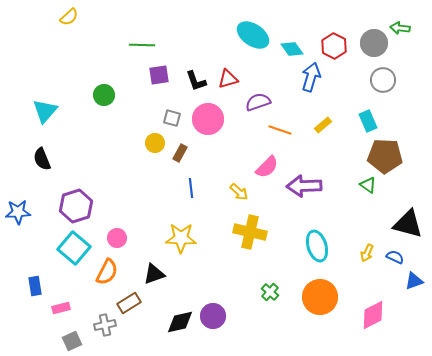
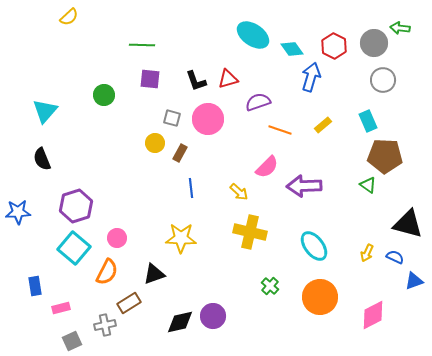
purple square at (159, 75): moved 9 px left, 4 px down; rotated 15 degrees clockwise
cyan ellipse at (317, 246): moved 3 px left; rotated 20 degrees counterclockwise
green cross at (270, 292): moved 6 px up
